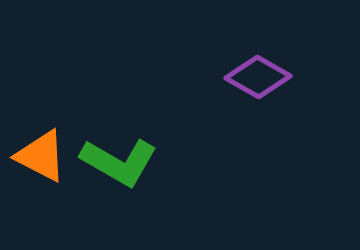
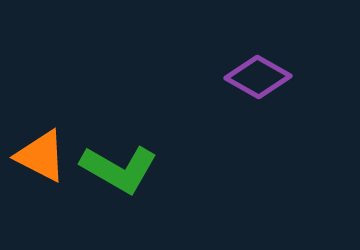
green L-shape: moved 7 px down
